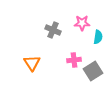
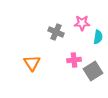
gray cross: moved 3 px right, 2 px down
